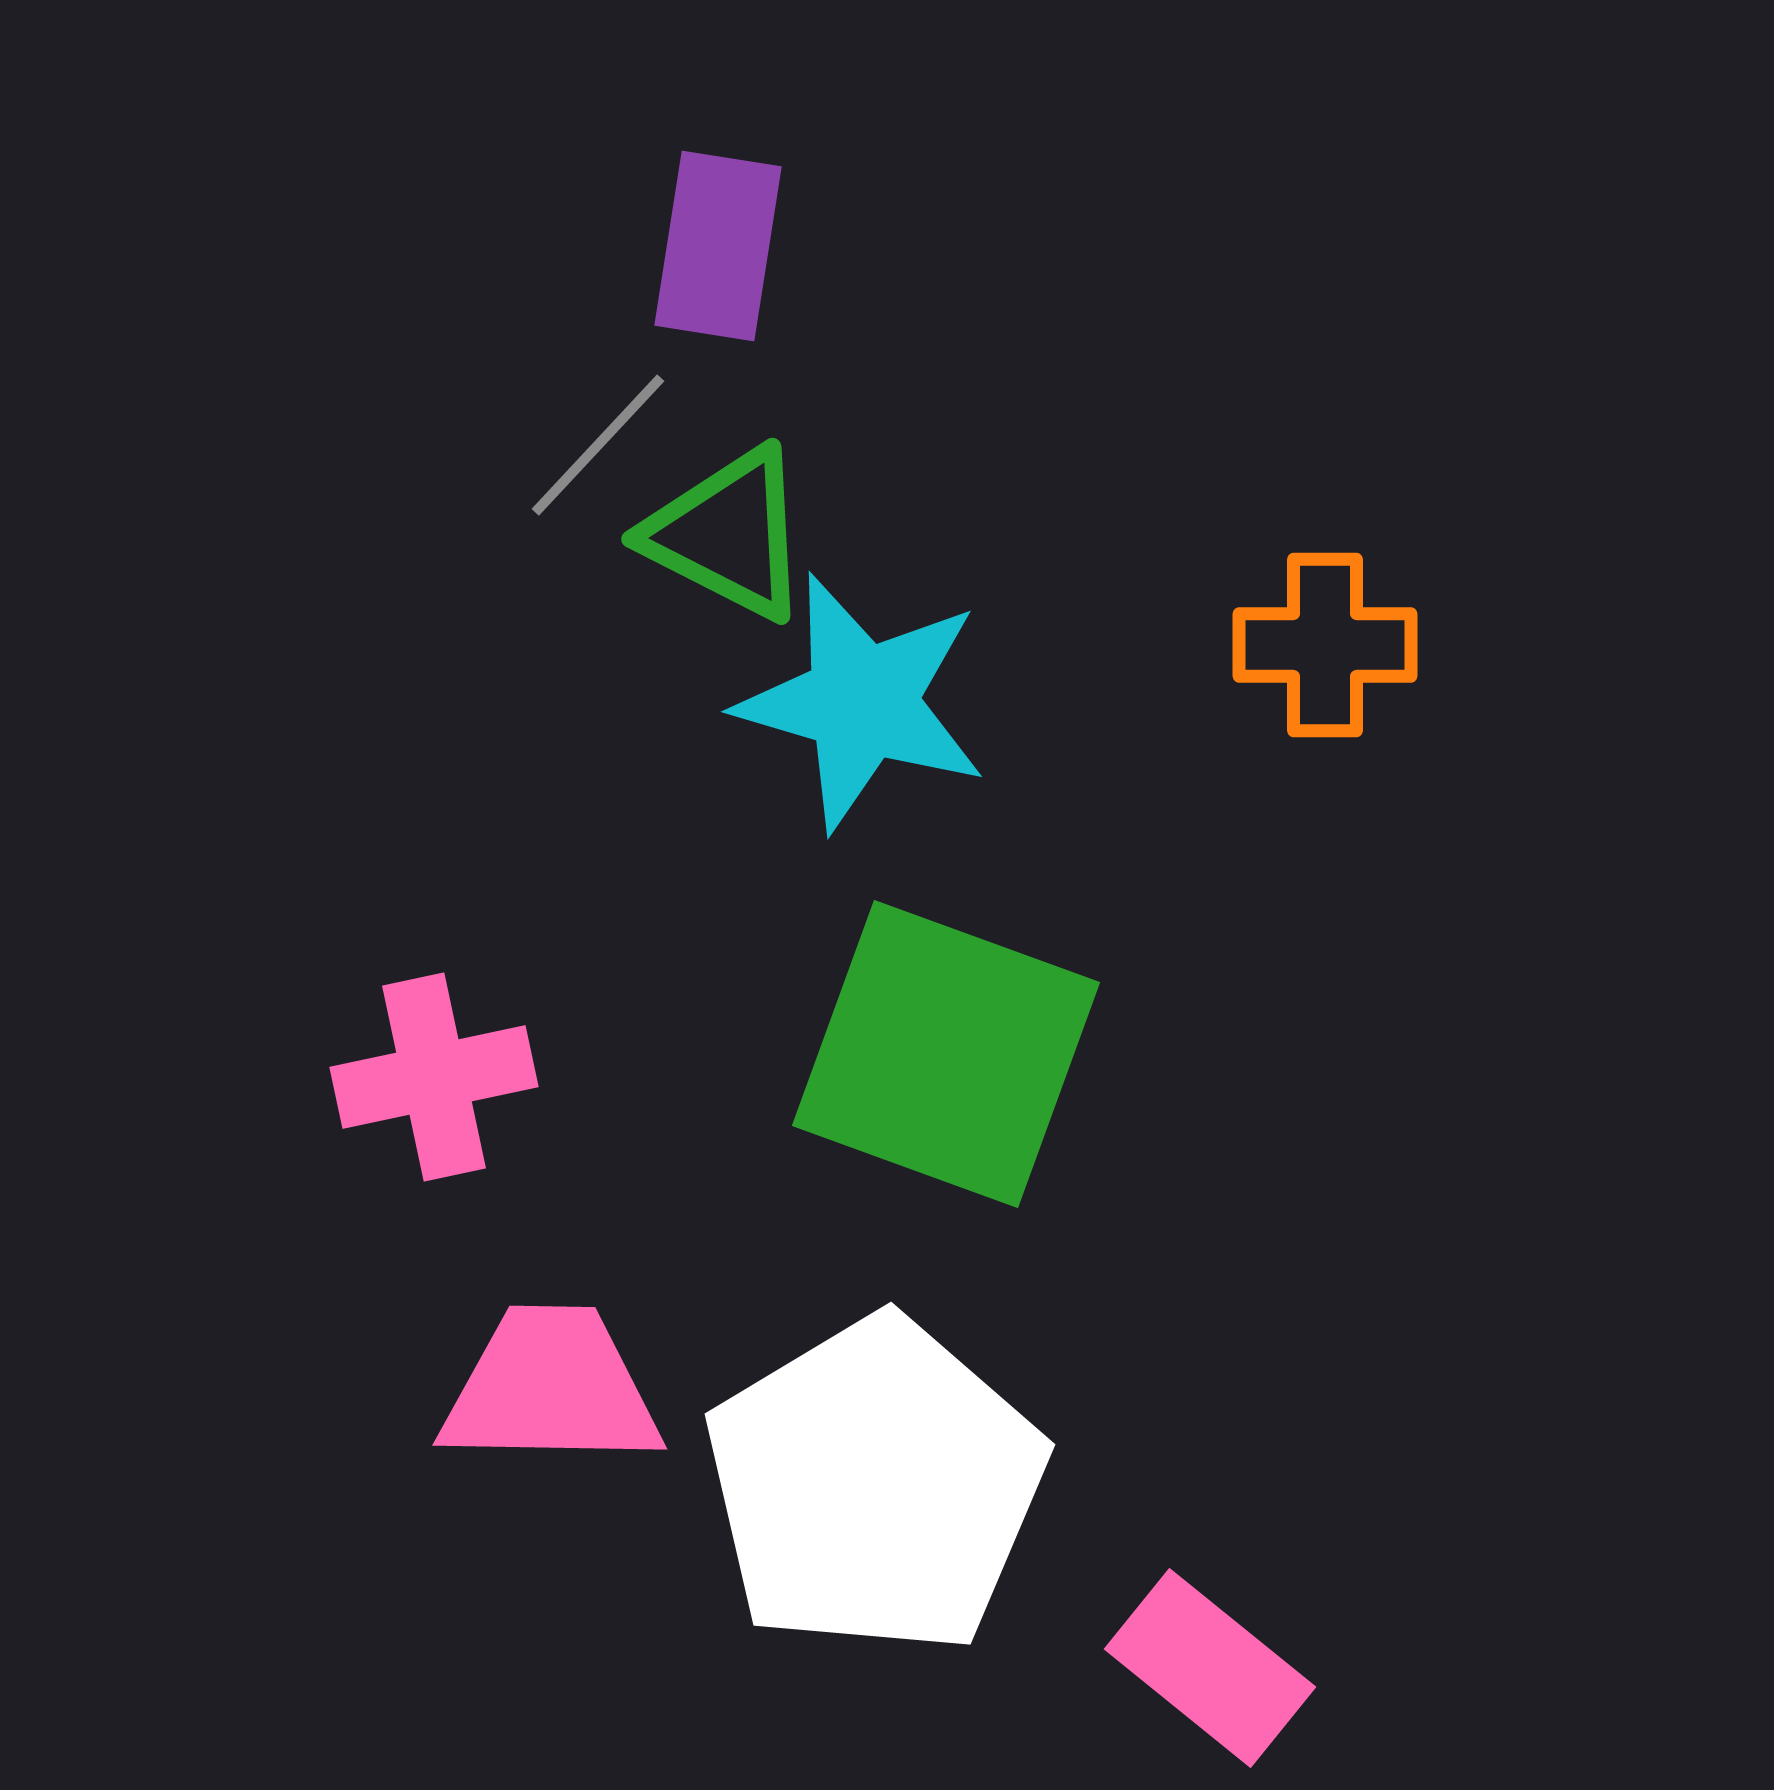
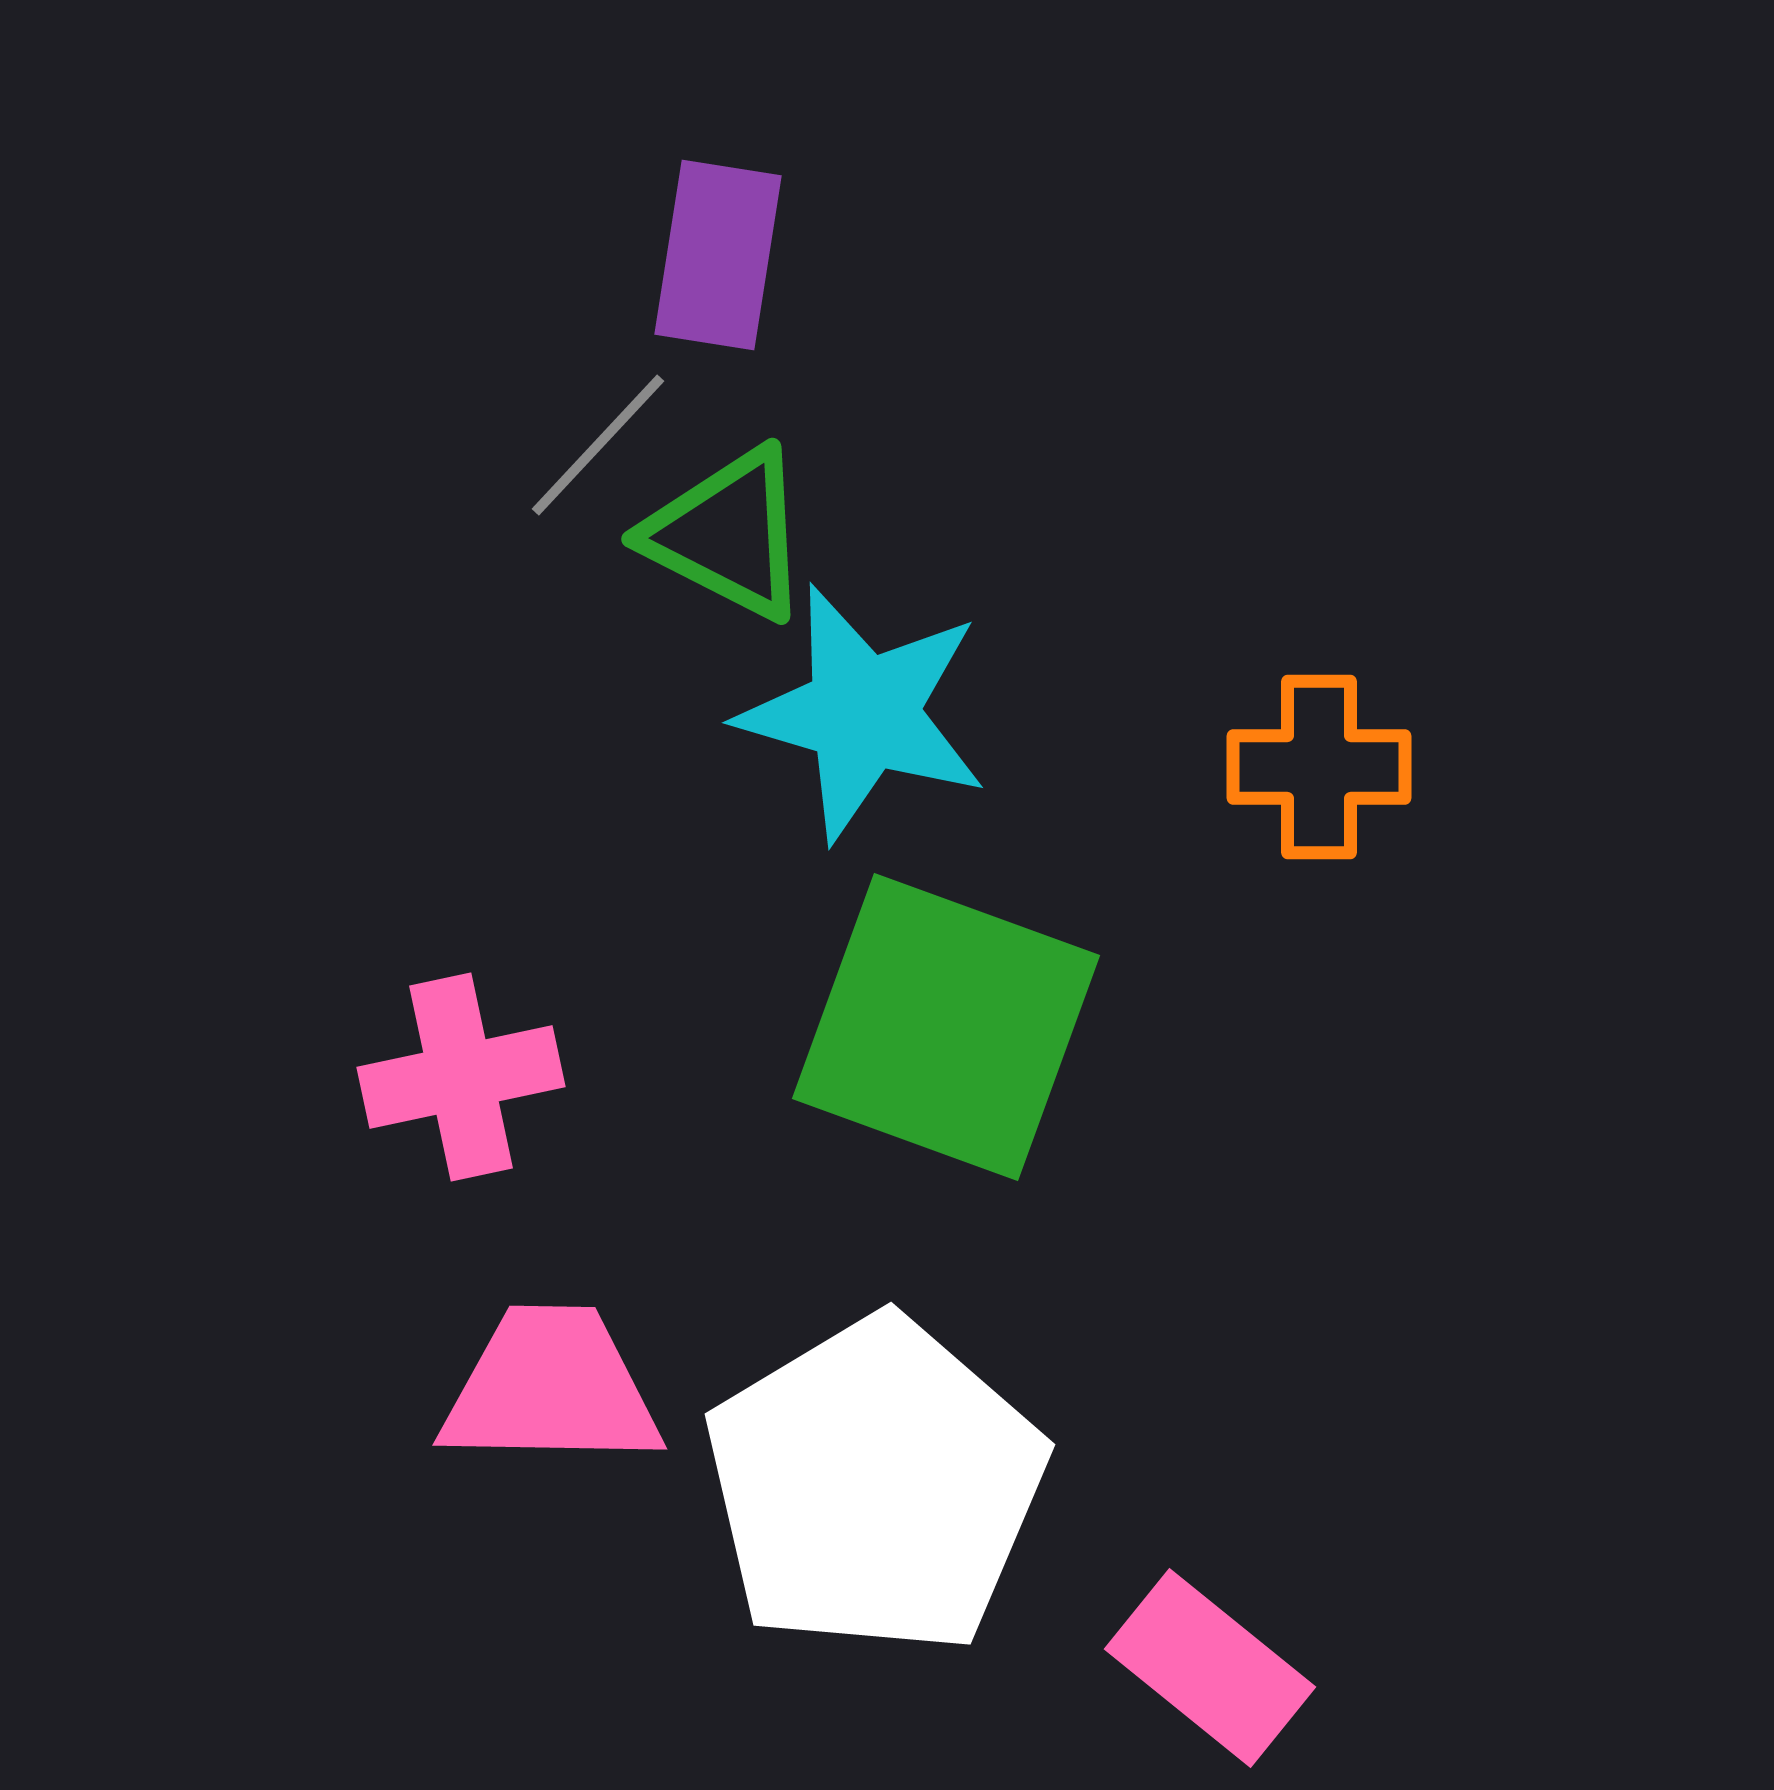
purple rectangle: moved 9 px down
orange cross: moved 6 px left, 122 px down
cyan star: moved 1 px right, 11 px down
green square: moved 27 px up
pink cross: moved 27 px right
